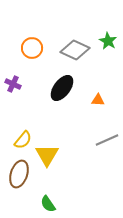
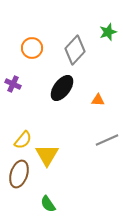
green star: moved 9 px up; rotated 24 degrees clockwise
gray diamond: rotated 72 degrees counterclockwise
